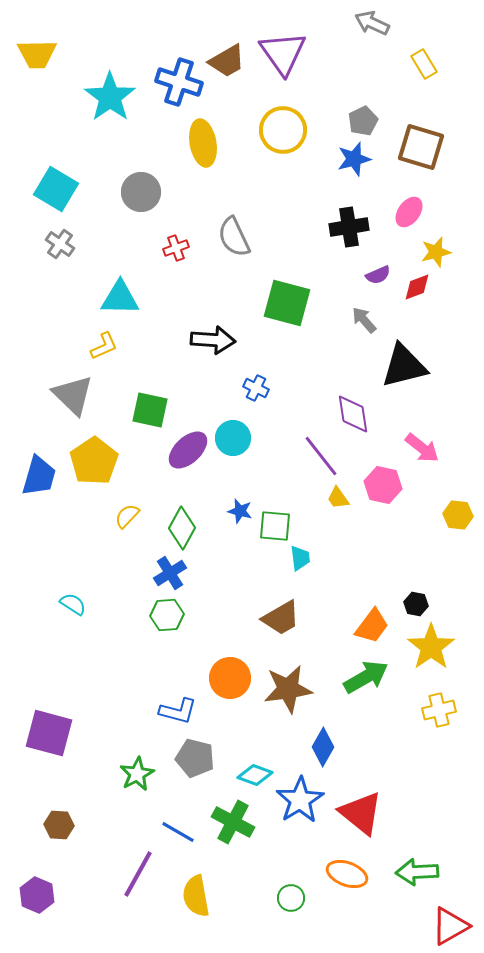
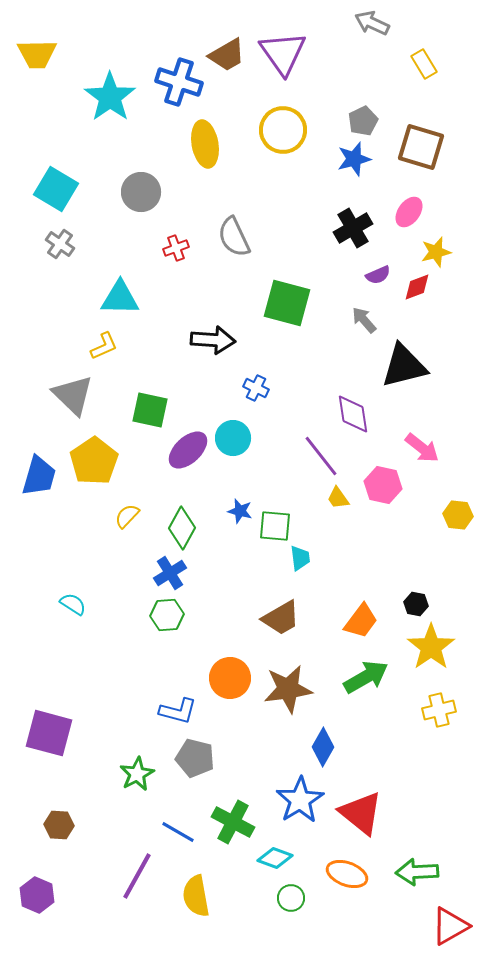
brown trapezoid at (227, 61): moved 6 px up
yellow ellipse at (203, 143): moved 2 px right, 1 px down
black cross at (349, 227): moved 4 px right, 1 px down; rotated 21 degrees counterclockwise
orange trapezoid at (372, 626): moved 11 px left, 5 px up
cyan diamond at (255, 775): moved 20 px right, 83 px down
purple line at (138, 874): moved 1 px left, 2 px down
